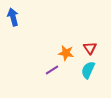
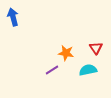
red triangle: moved 6 px right
cyan semicircle: rotated 54 degrees clockwise
